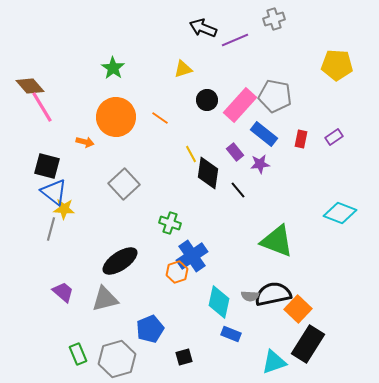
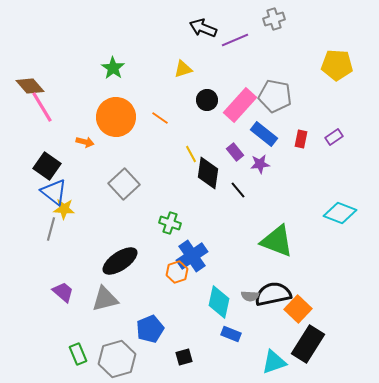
black square at (47, 166): rotated 20 degrees clockwise
